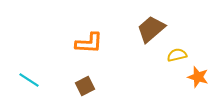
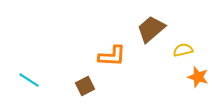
orange L-shape: moved 23 px right, 13 px down
yellow semicircle: moved 6 px right, 5 px up
